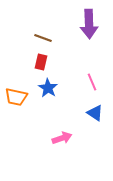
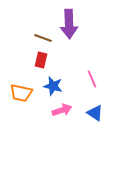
purple arrow: moved 20 px left
red rectangle: moved 2 px up
pink line: moved 3 px up
blue star: moved 5 px right, 2 px up; rotated 18 degrees counterclockwise
orange trapezoid: moved 5 px right, 4 px up
pink arrow: moved 28 px up
